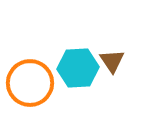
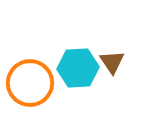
brown triangle: moved 1 px down
